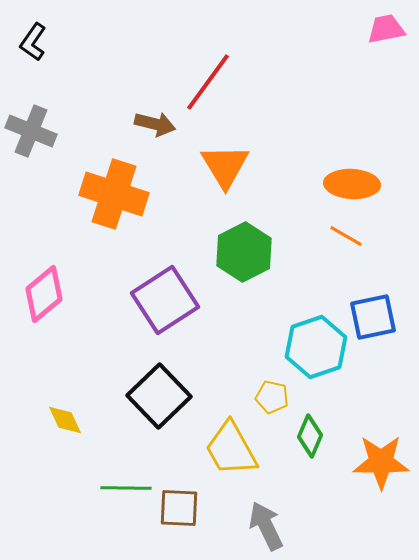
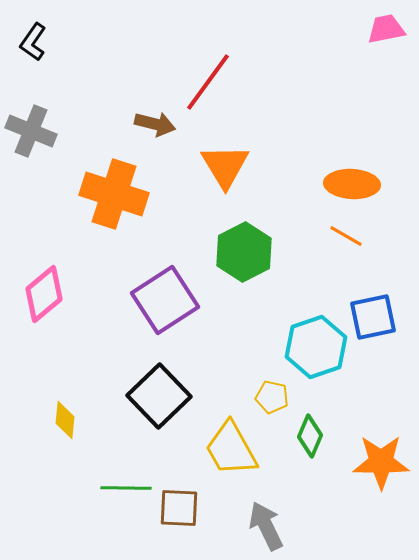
yellow diamond: rotated 30 degrees clockwise
